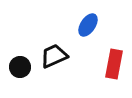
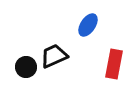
black circle: moved 6 px right
